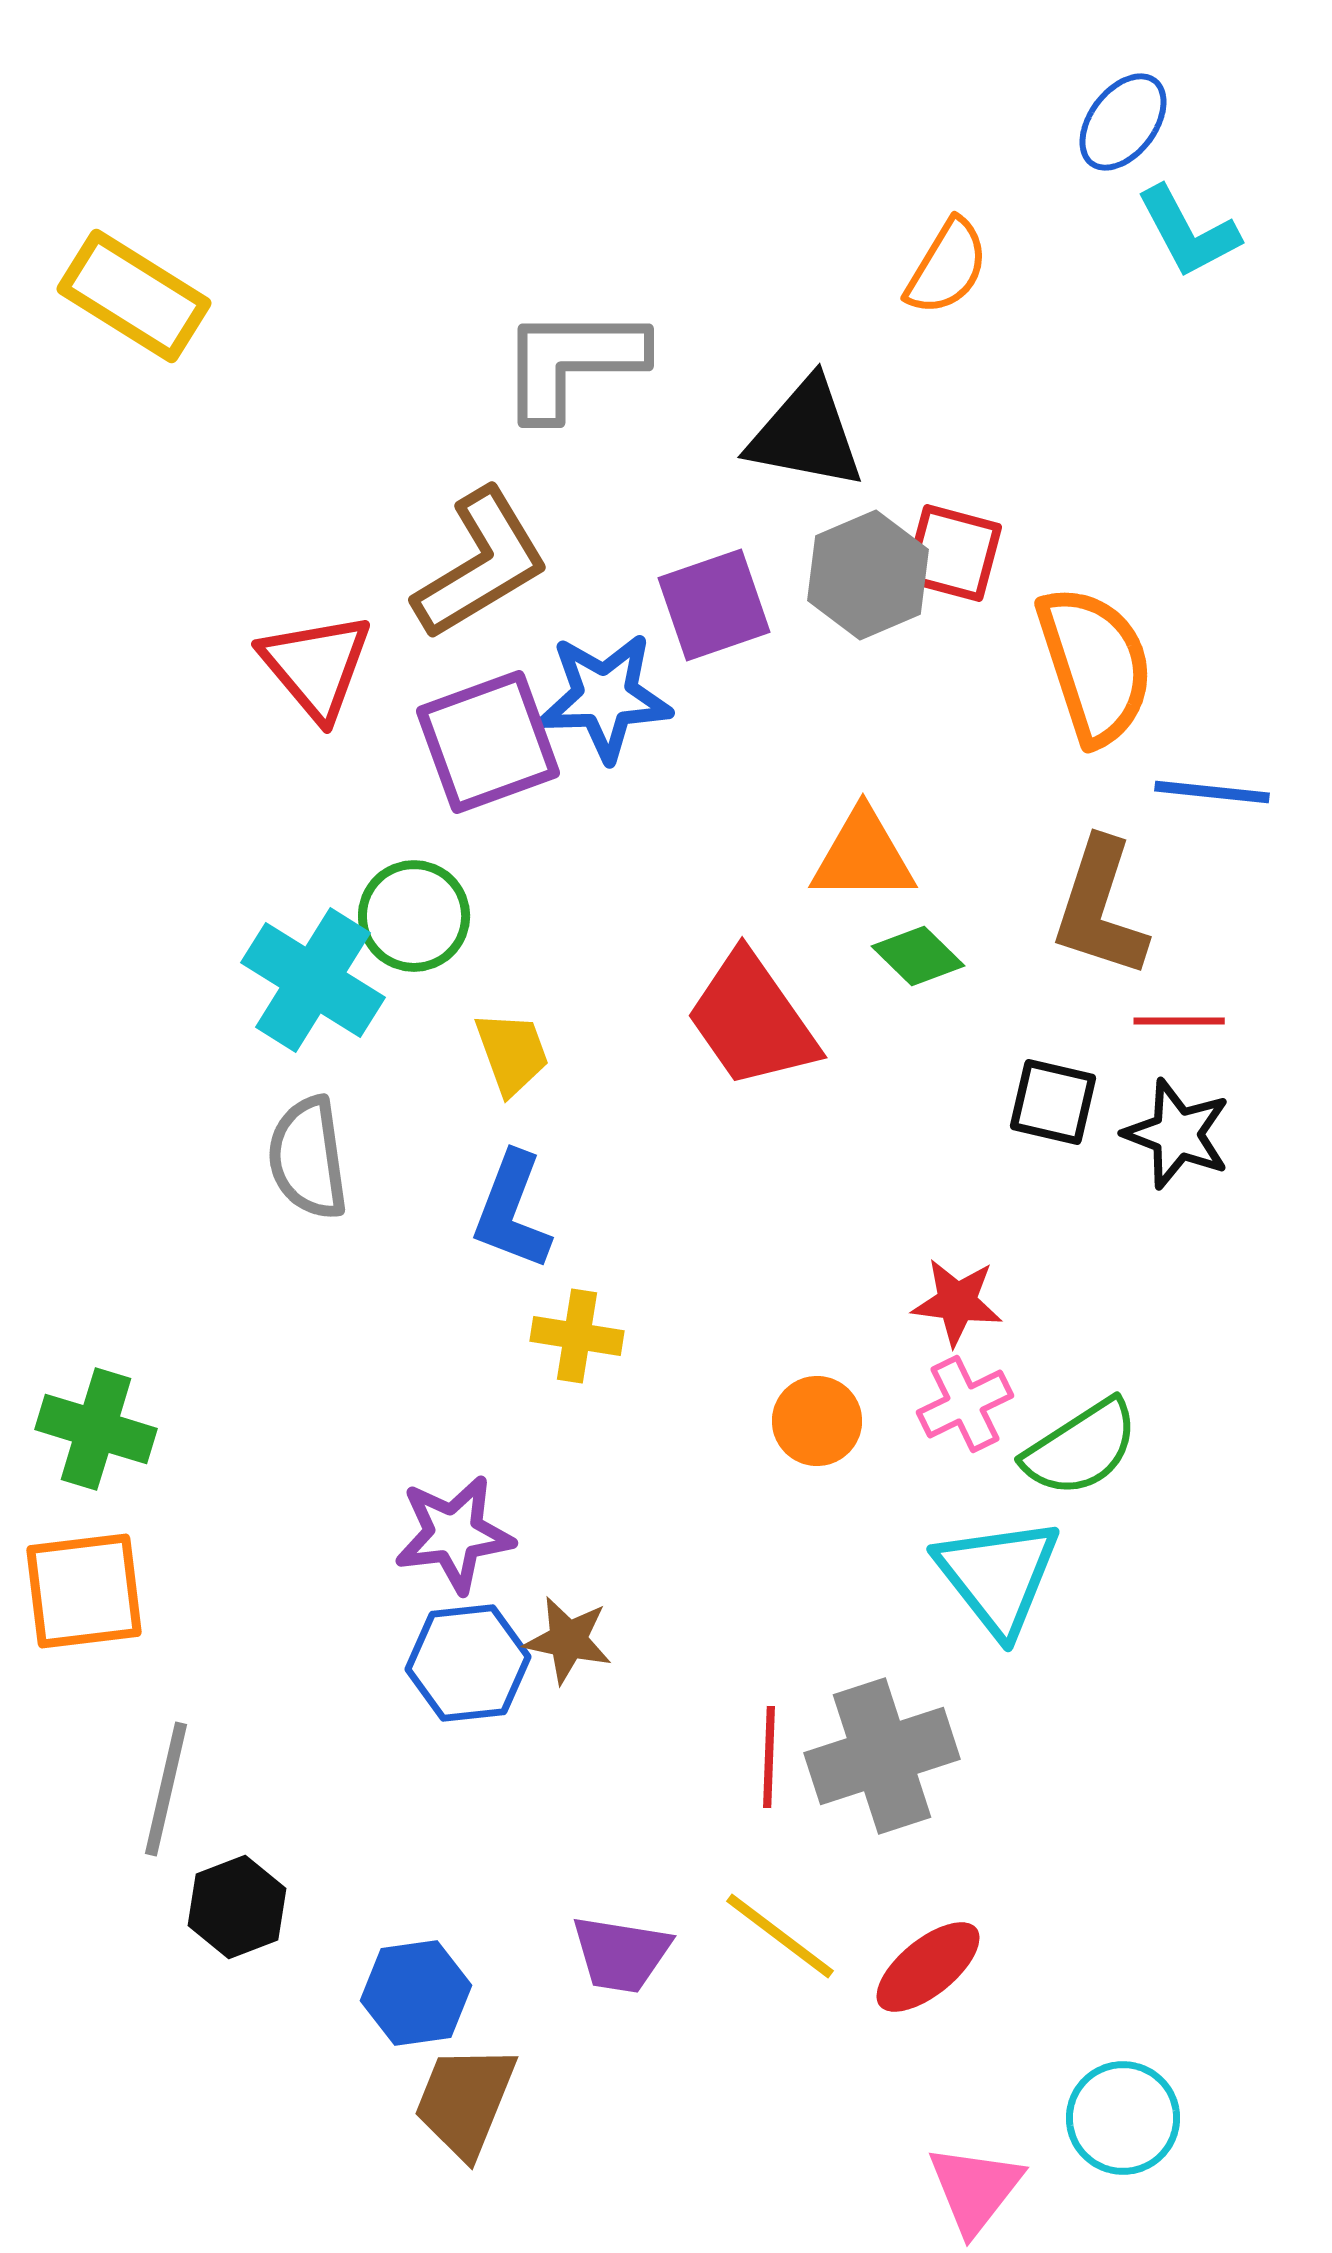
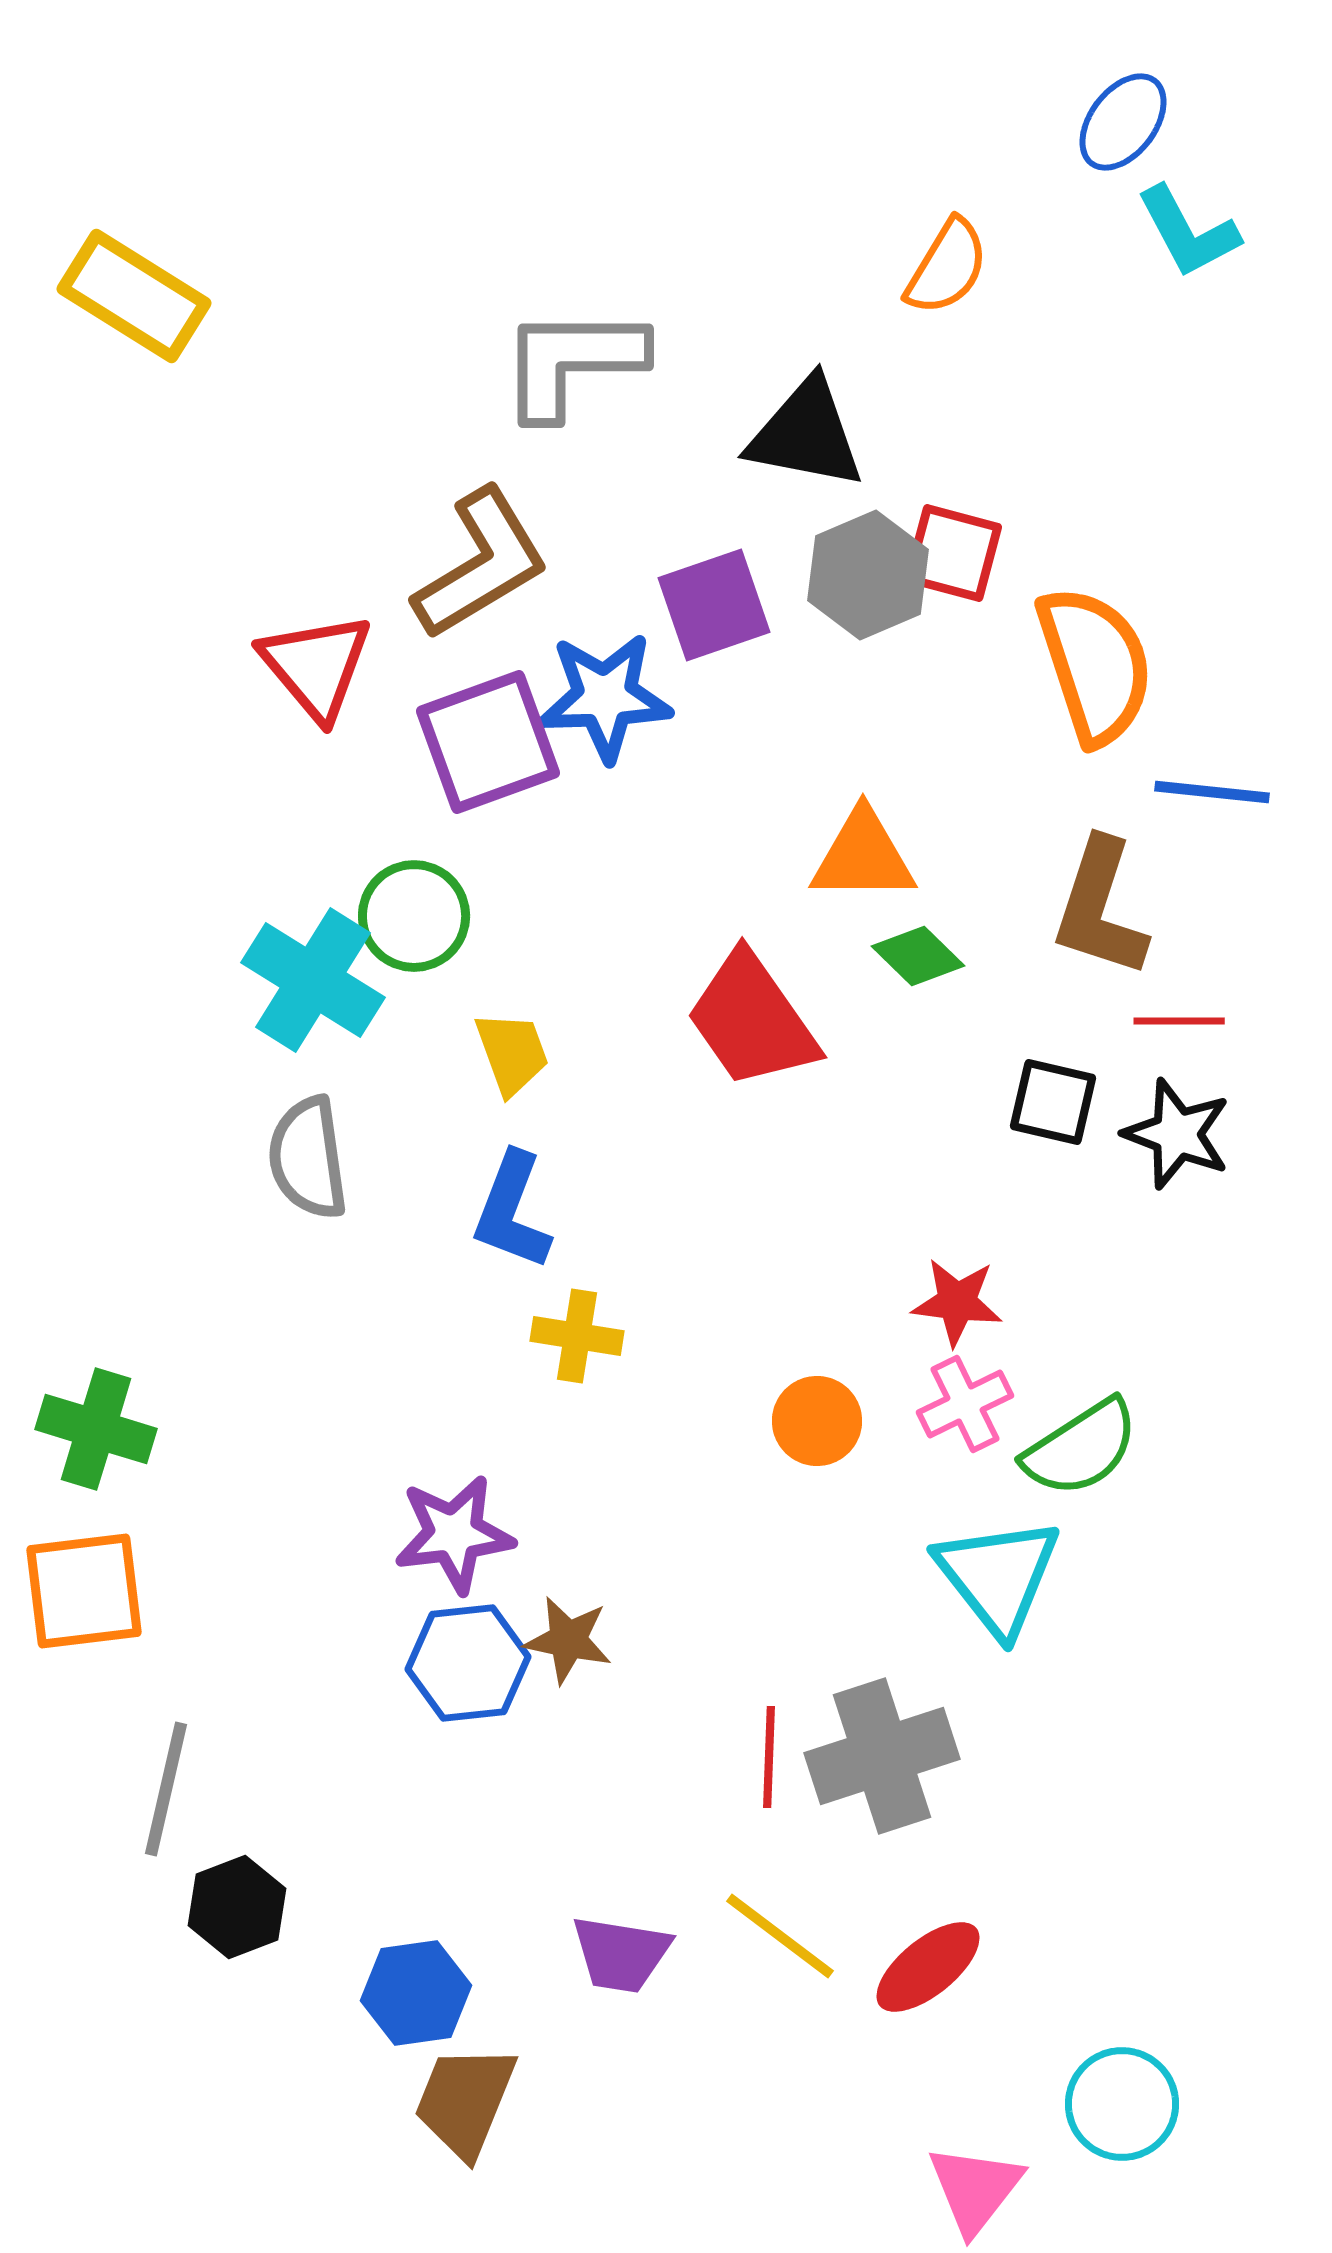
cyan circle at (1123, 2118): moved 1 px left, 14 px up
